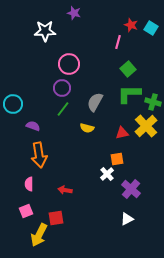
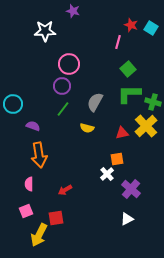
purple star: moved 1 px left, 2 px up
purple circle: moved 2 px up
red arrow: rotated 40 degrees counterclockwise
